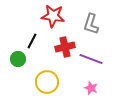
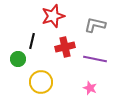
red star: rotated 25 degrees counterclockwise
gray L-shape: moved 4 px right, 1 px down; rotated 85 degrees clockwise
black line: rotated 14 degrees counterclockwise
purple line: moved 4 px right; rotated 10 degrees counterclockwise
yellow circle: moved 6 px left
pink star: moved 1 px left
